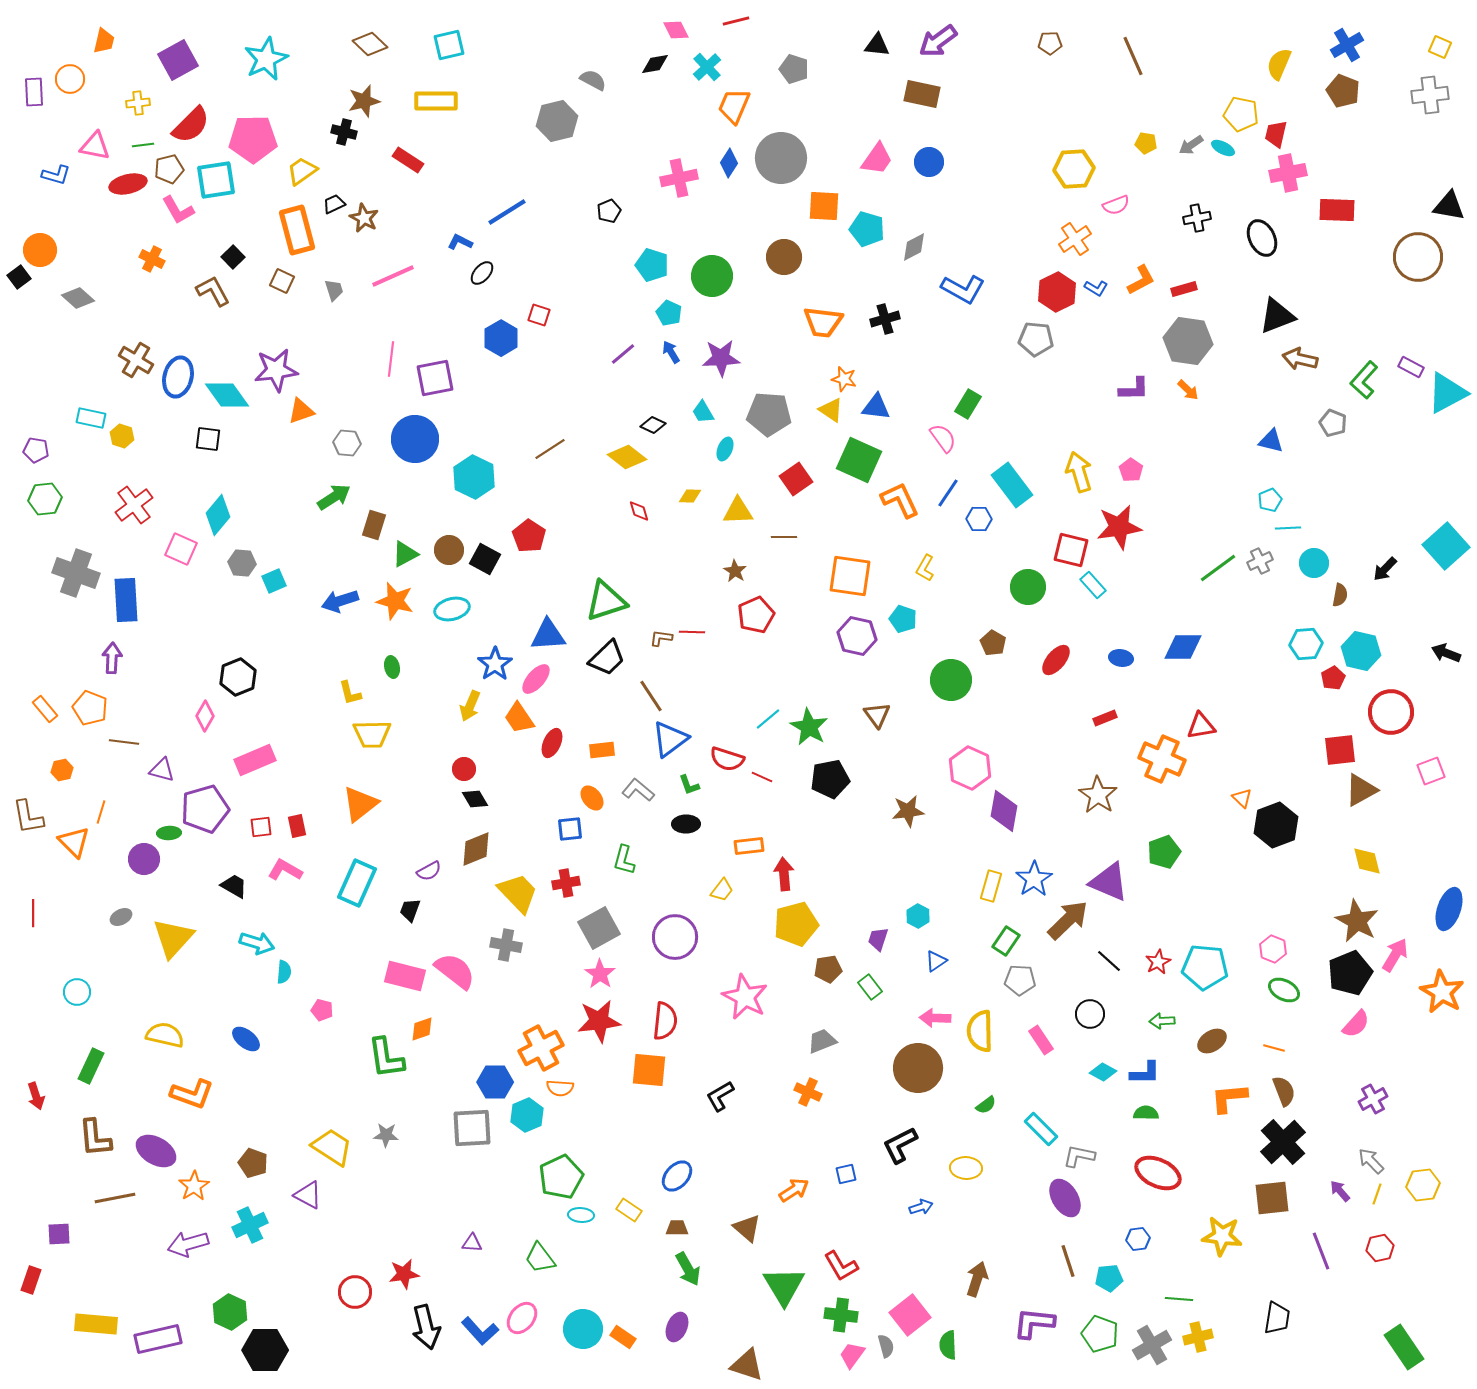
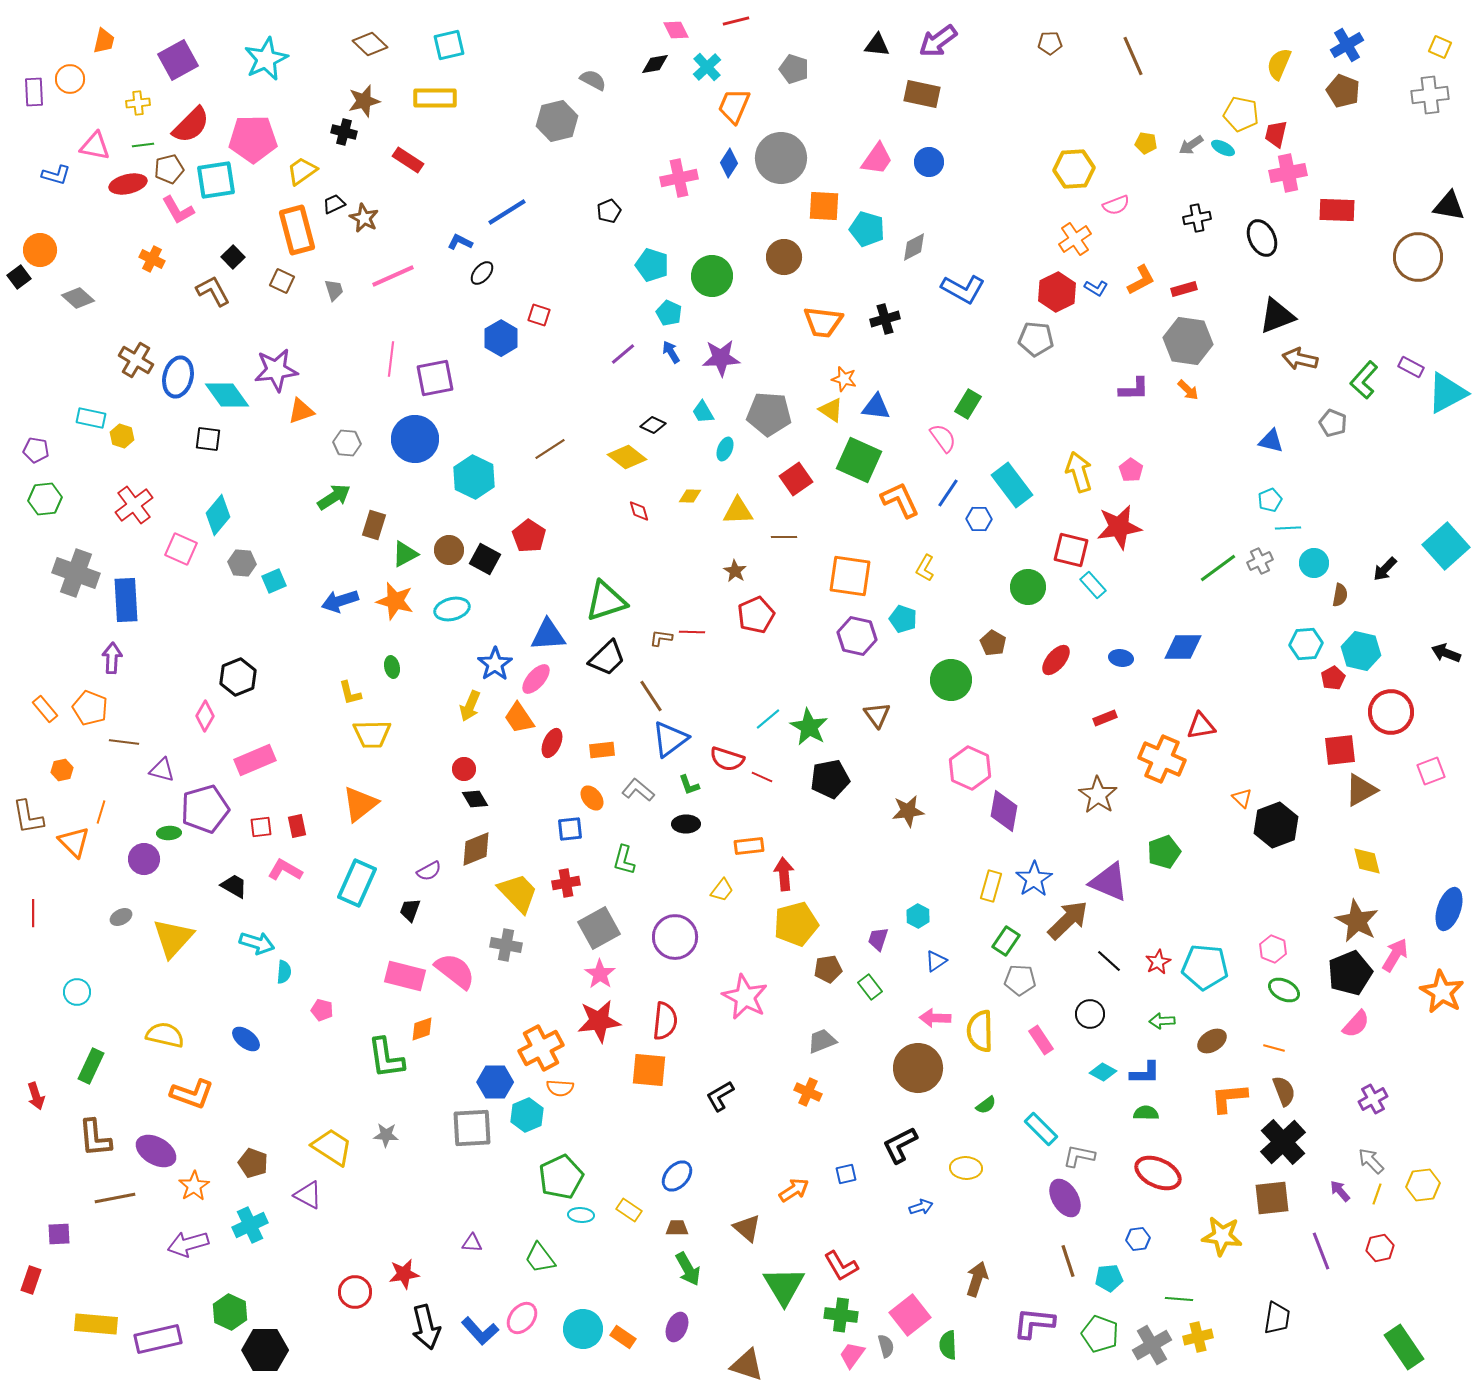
yellow rectangle at (436, 101): moved 1 px left, 3 px up
